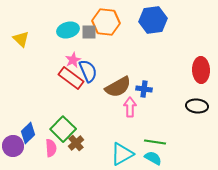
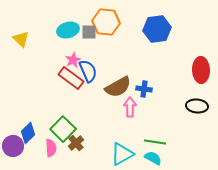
blue hexagon: moved 4 px right, 9 px down
